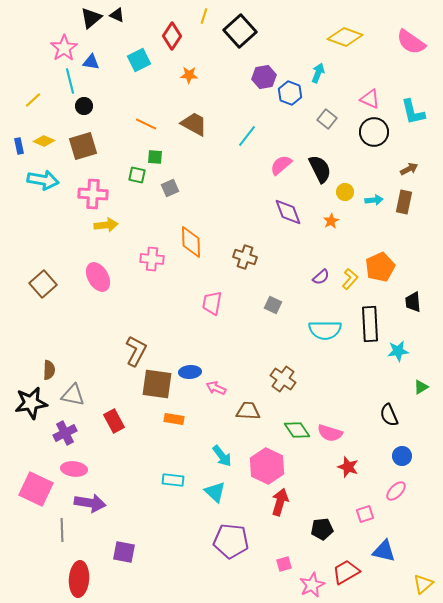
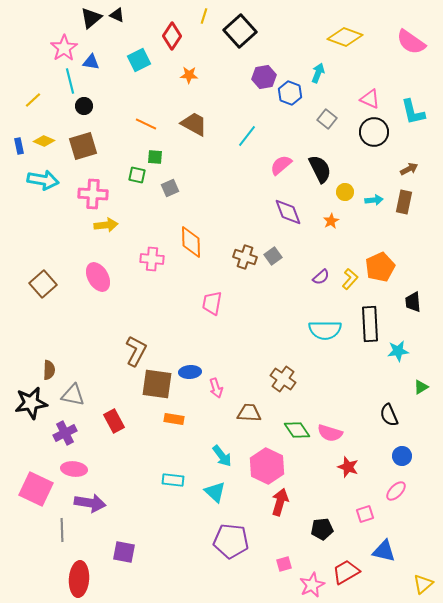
gray square at (273, 305): moved 49 px up; rotated 30 degrees clockwise
pink arrow at (216, 388): rotated 132 degrees counterclockwise
brown trapezoid at (248, 411): moved 1 px right, 2 px down
